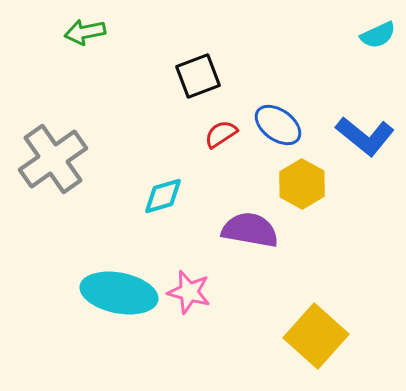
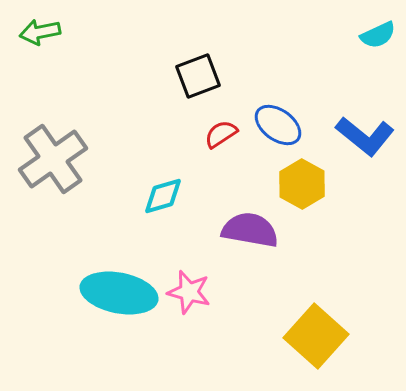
green arrow: moved 45 px left
